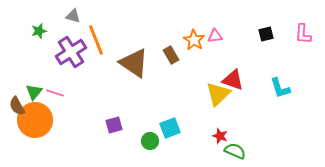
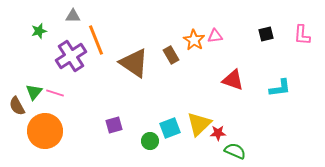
gray triangle: rotated 14 degrees counterclockwise
pink L-shape: moved 1 px left, 1 px down
purple cross: moved 4 px down
cyan L-shape: rotated 80 degrees counterclockwise
yellow triangle: moved 19 px left, 30 px down
orange circle: moved 10 px right, 11 px down
red star: moved 2 px left, 3 px up; rotated 21 degrees counterclockwise
